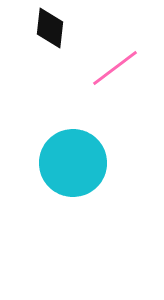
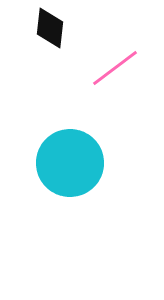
cyan circle: moved 3 px left
